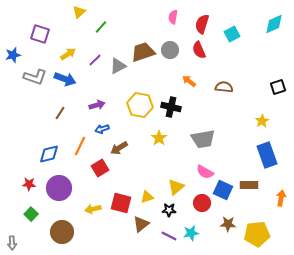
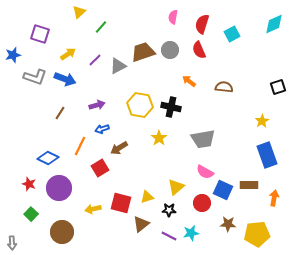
blue diamond at (49, 154): moved 1 px left, 4 px down; rotated 40 degrees clockwise
red star at (29, 184): rotated 16 degrees clockwise
orange arrow at (281, 198): moved 7 px left
